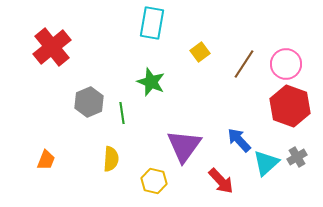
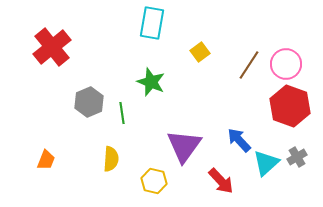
brown line: moved 5 px right, 1 px down
